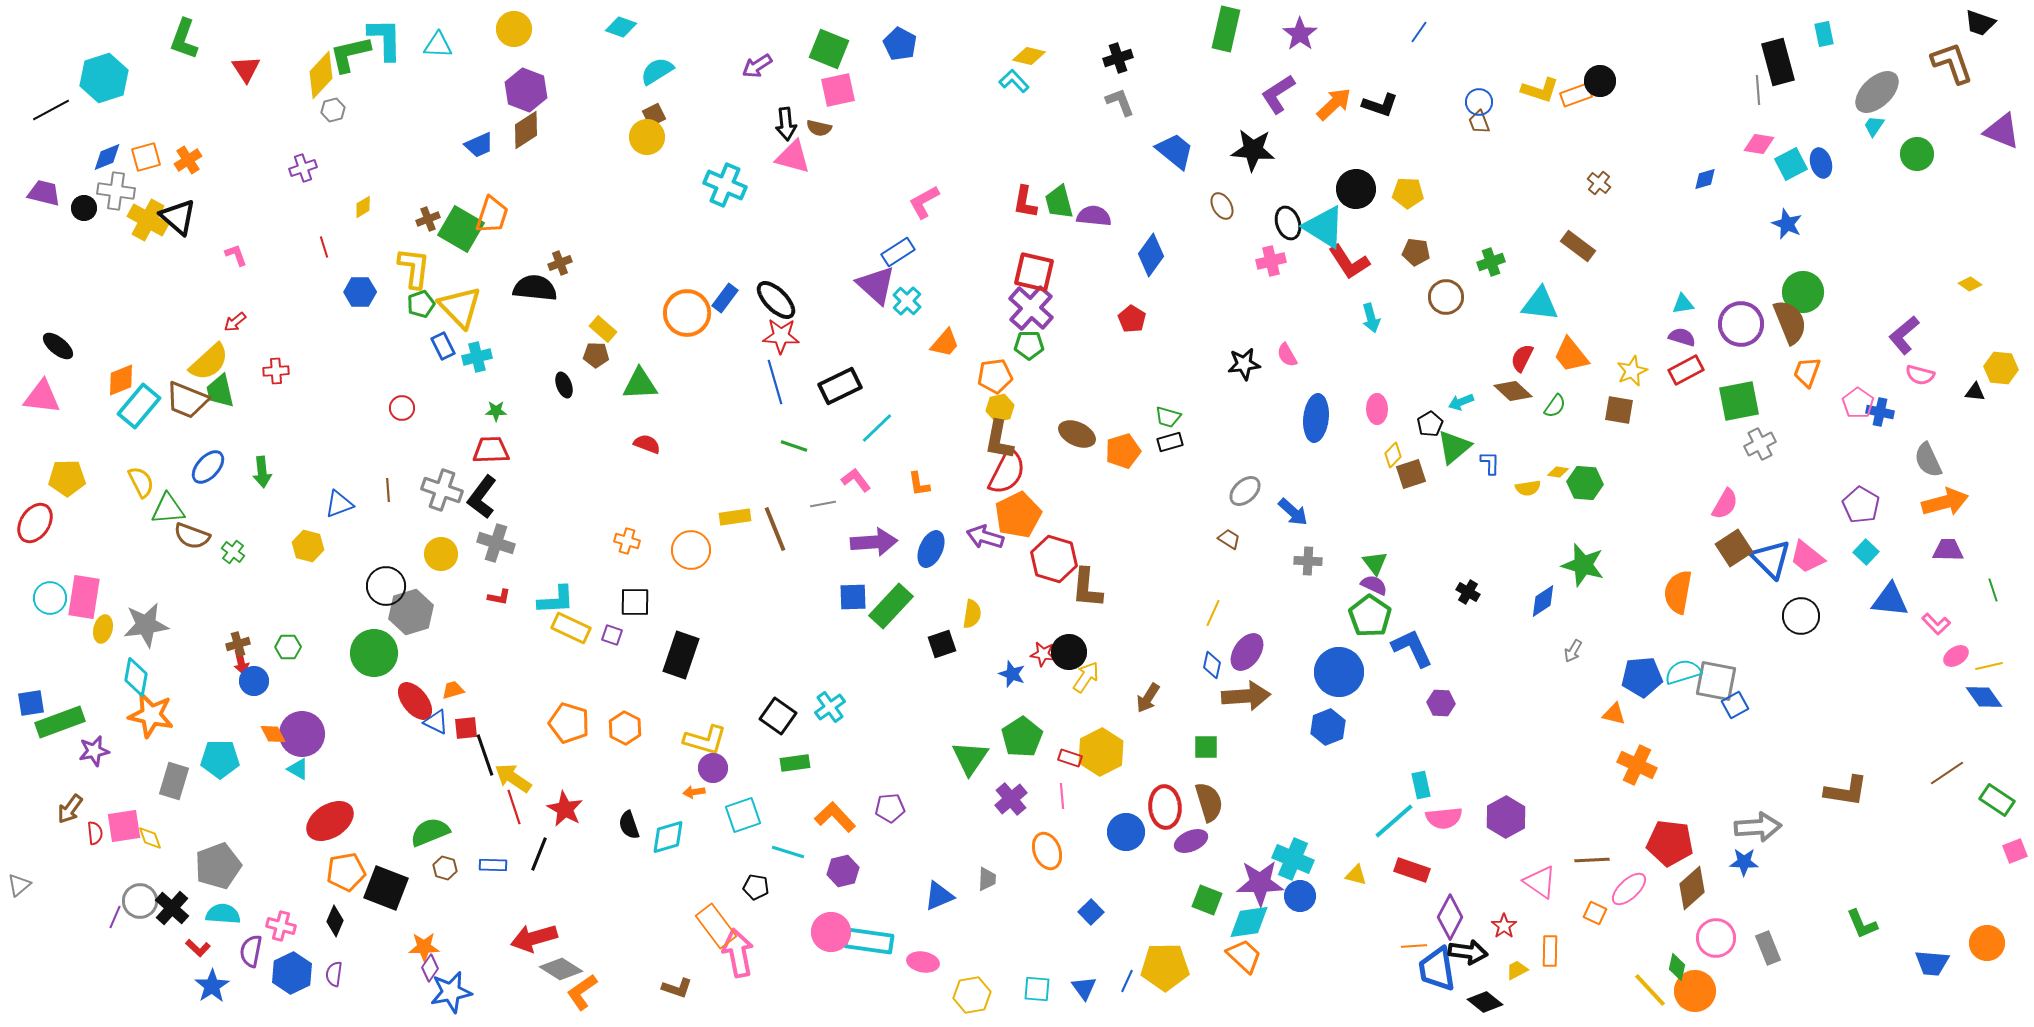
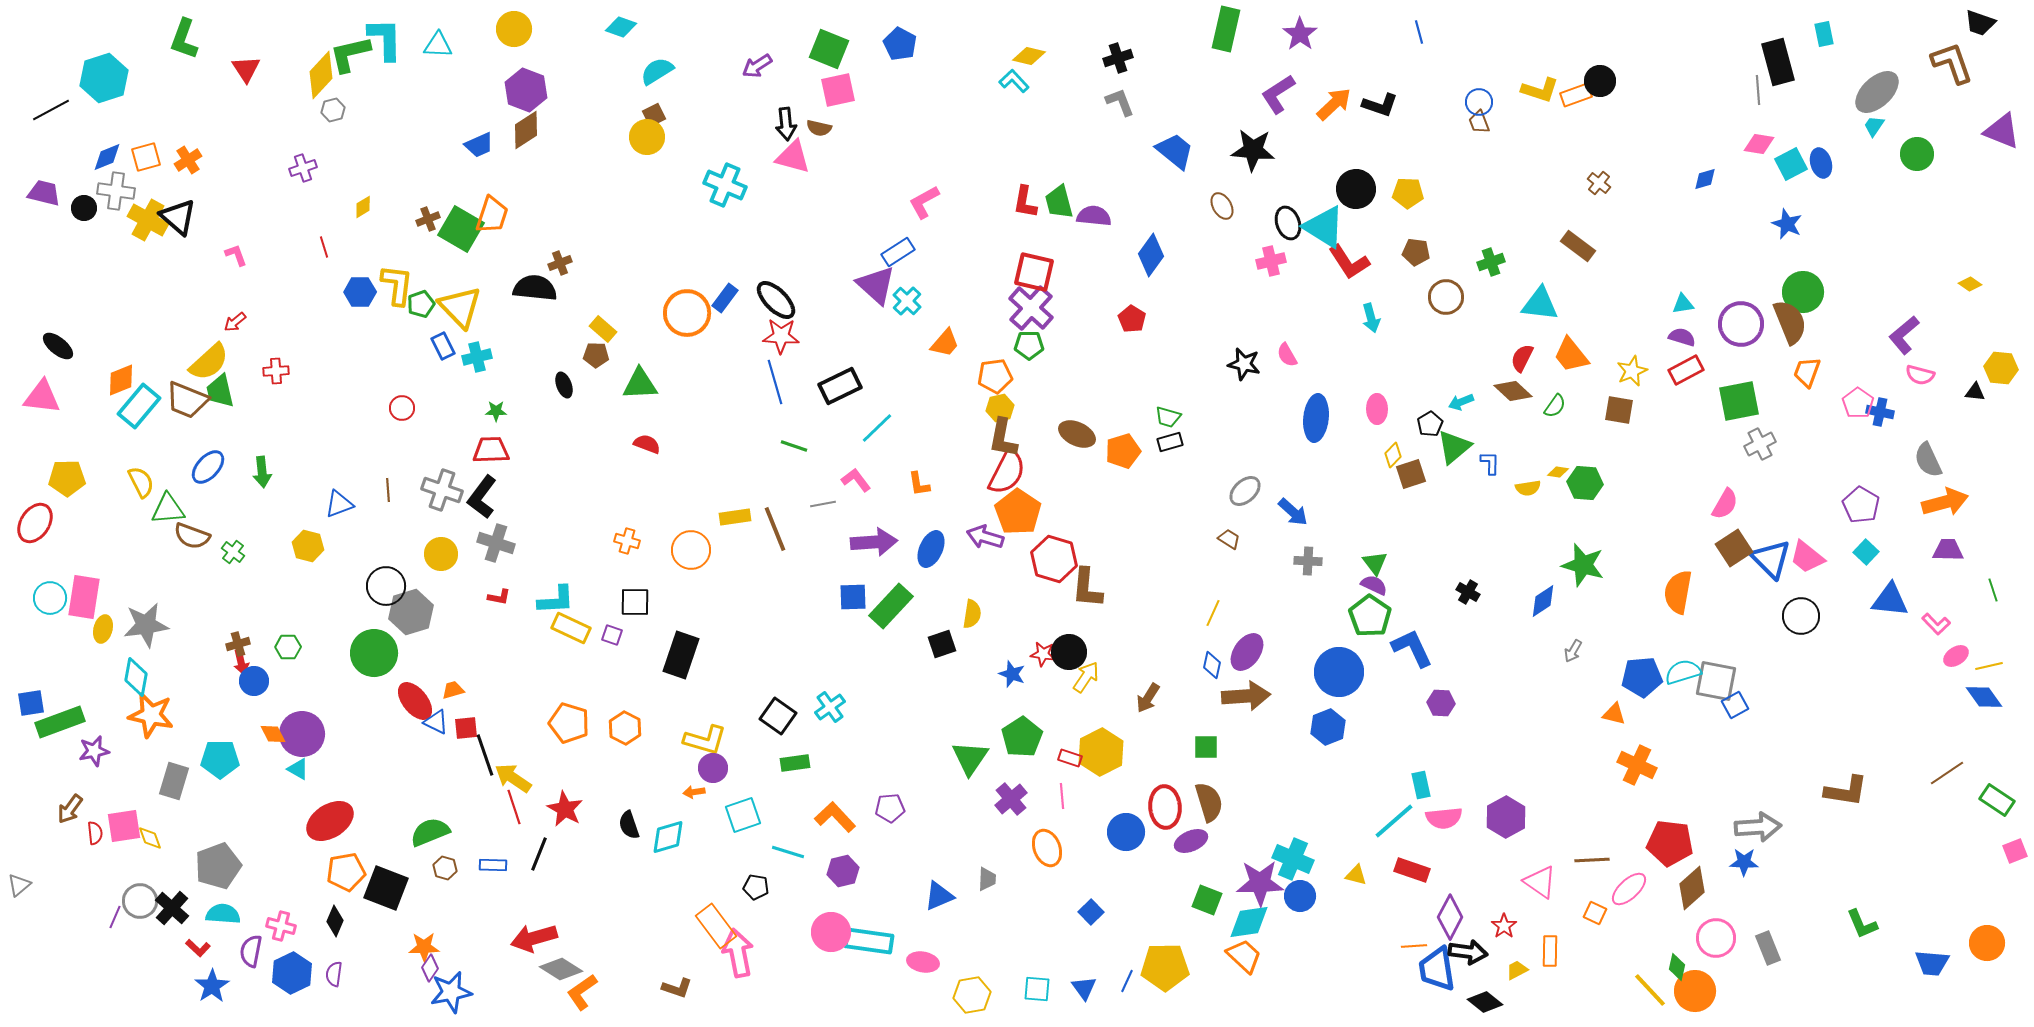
blue line at (1419, 32): rotated 50 degrees counterclockwise
yellow L-shape at (414, 268): moved 17 px left, 17 px down
black star at (1244, 364): rotated 20 degrees clockwise
brown L-shape at (999, 440): moved 4 px right, 2 px up
orange pentagon at (1018, 515): moved 3 px up; rotated 12 degrees counterclockwise
orange ellipse at (1047, 851): moved 3 px up
